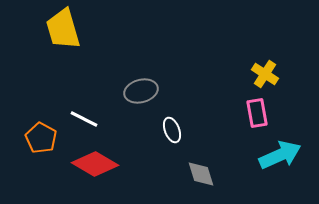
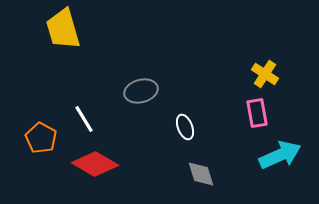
white line: rotated 32 degrees clockwise
white ellipse: moved 13 px right, 3 px up
